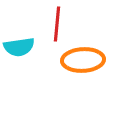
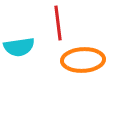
red line: moved 1 px right, 1 px up; rotated 12 degrees counterclockwise
